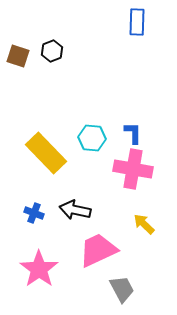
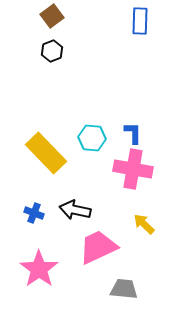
blue rectangle: moved 3 px right, 1 px up
brown square: moved 34 px right, 40 px up; rotated 35 degrees clockwise
pink trapezoid: moved 3 px up
gray trapezoid: moved 2 px right; rotated 56 degrees counterclockwise
